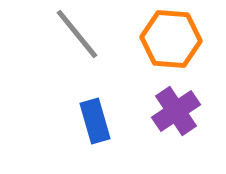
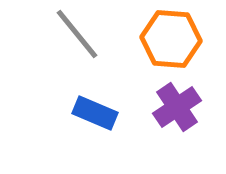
purple cross: moved 1 px right, 4 px up
blue rectangle: moved 8 px up; rotated 51 degrees counterclockwise
